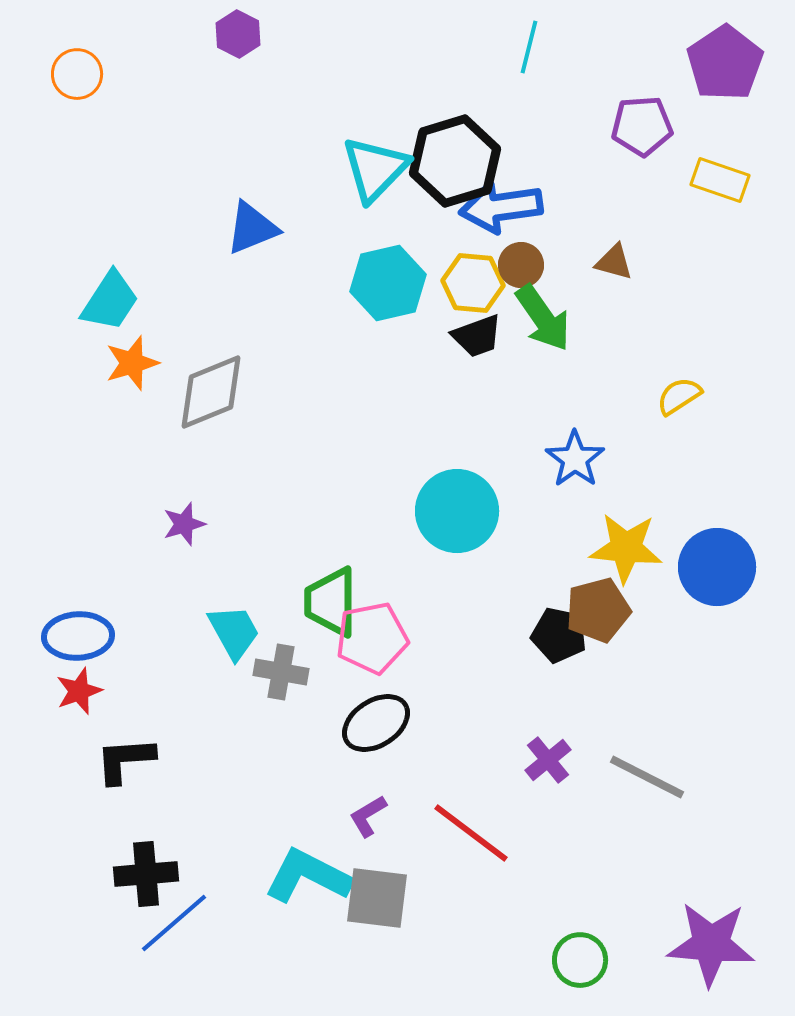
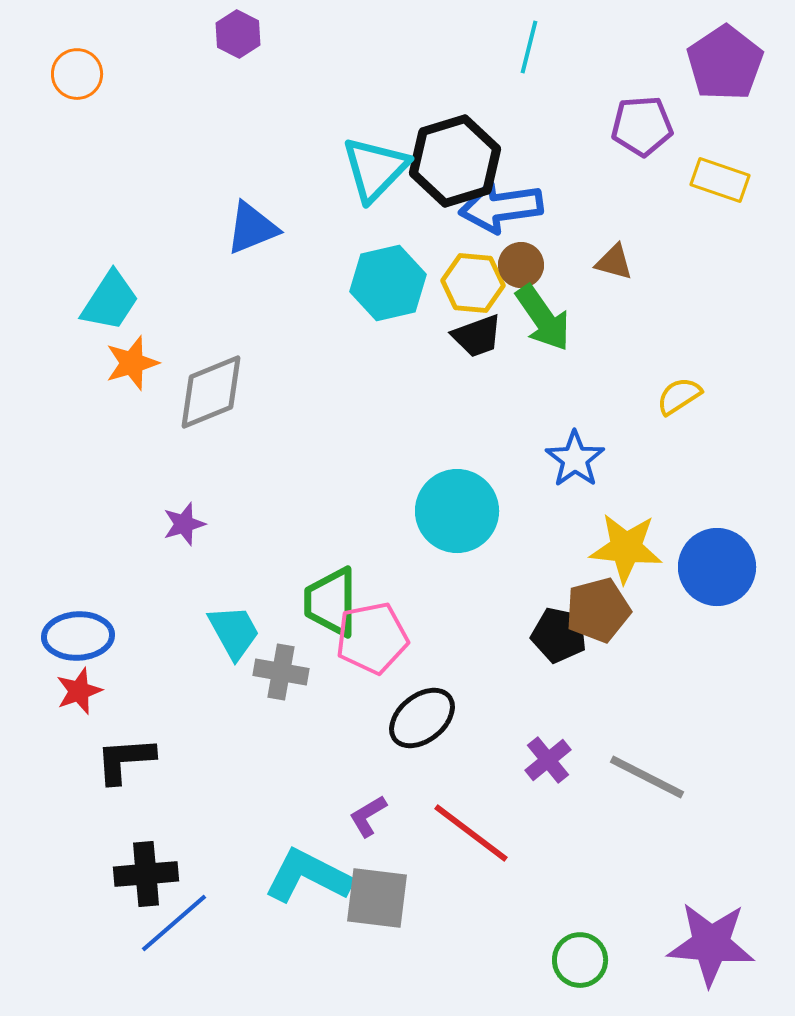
black ellipse at (376, 723): moved 46 px right, 5 px up; rotated 6 degrees counterclockwise
